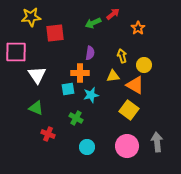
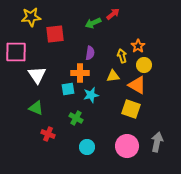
orange star: moved 18 px down
red square: moved 1 px down
orange triangle: moved 2 px right
yellow square: moved 2 px right, 1 px up; rotated 18 degrees counterclockwise
gray arrow: rotated 18 degrees clockwise
